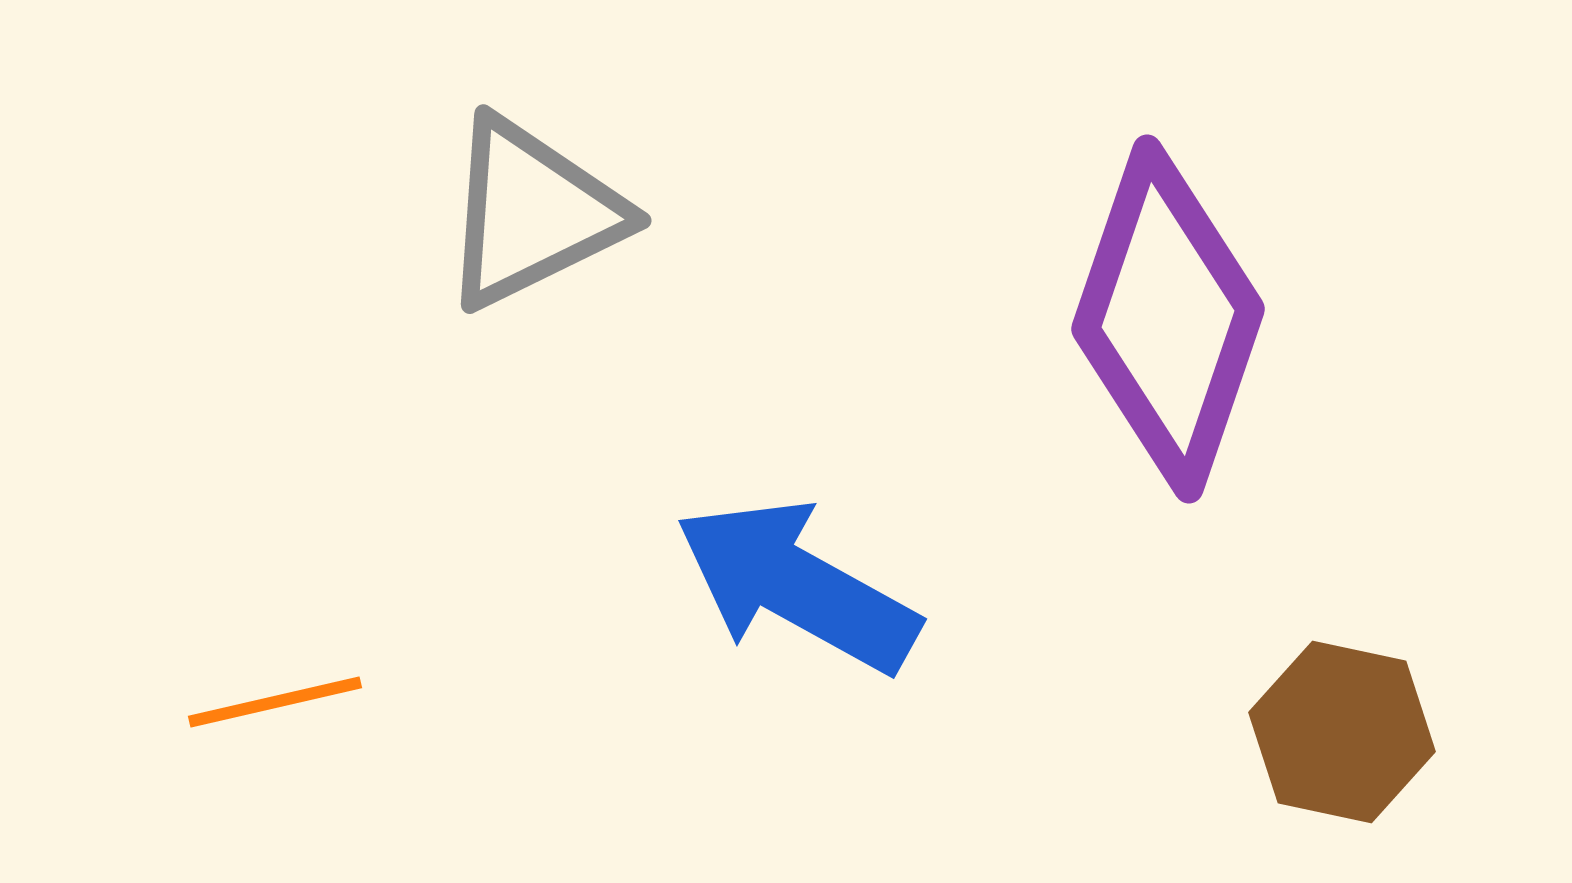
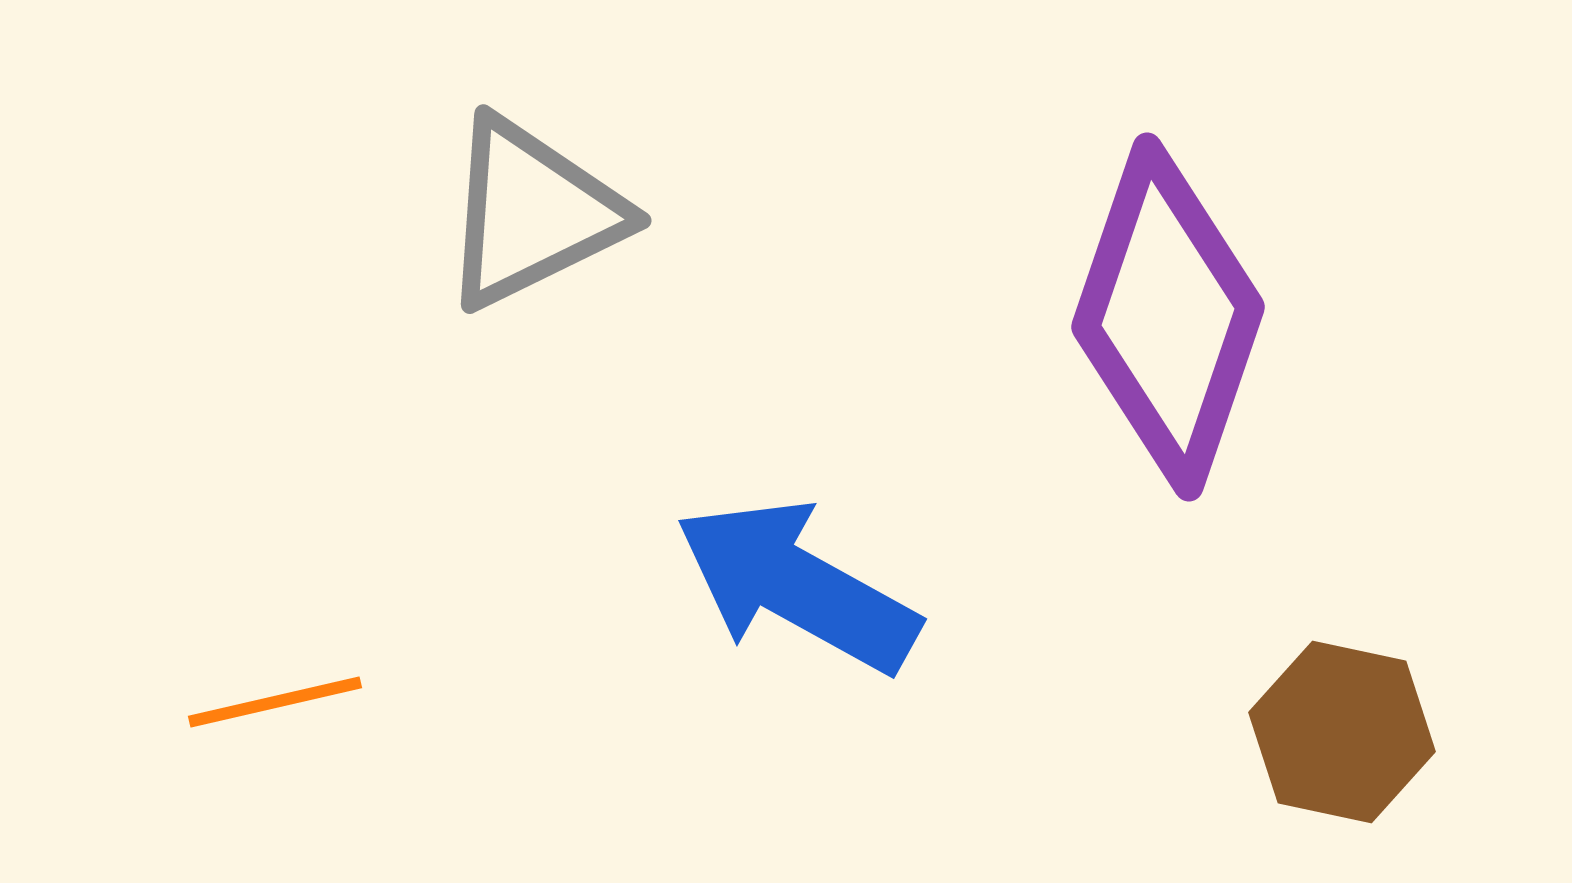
purple diamond: moved 2 px up
